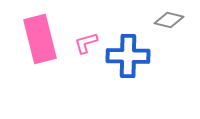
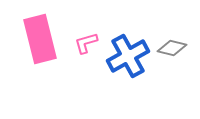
gray diamond: moved 3 px right, 28 px down
blue cross: rotated 30 degrees counterclockwise
